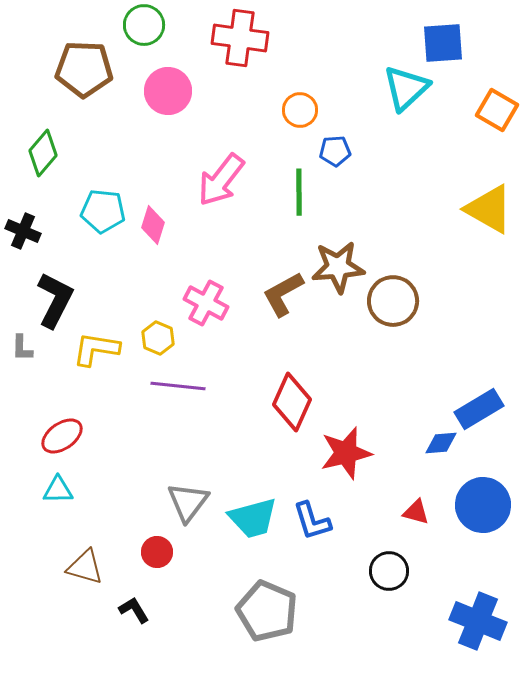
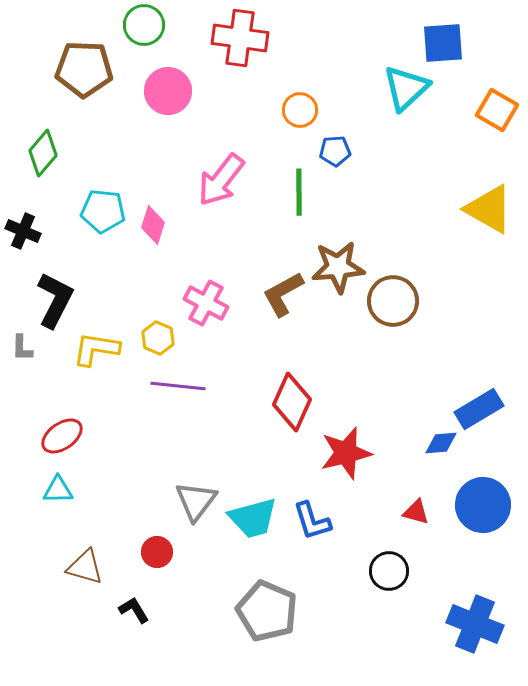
gray triangle at (188, 502): moved 8 px right, 1 px up
blue cross at (478, 621): moved 3 px left, 3 px down
